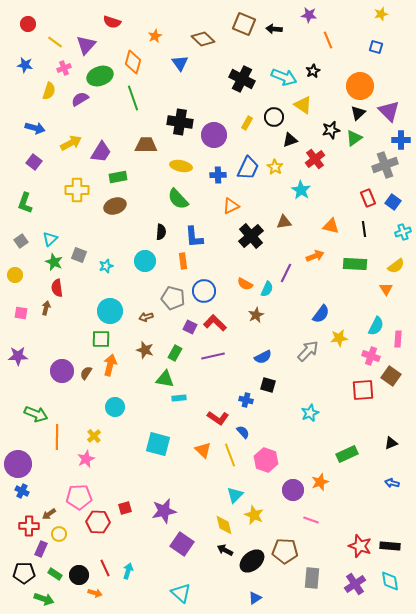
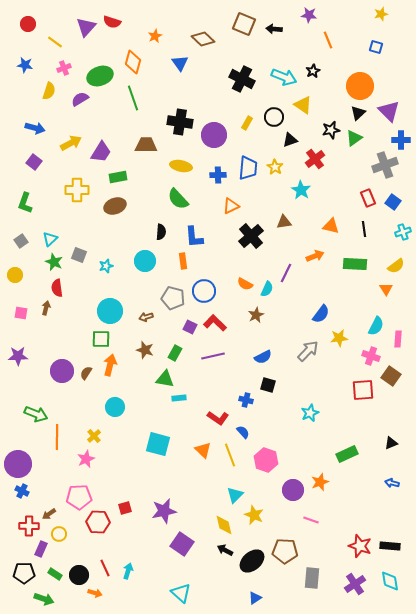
purple triangle at (86, 45): moved 18 px up
blue trapezoid at (248, 168): rotated 20 degrees counterclockwise
